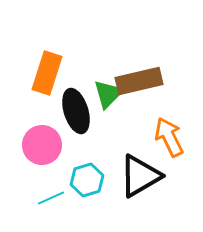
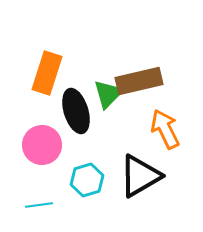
orange arrow: moved 4 px left, 8 px up
cyan line: moved 12 px left, 7 px down; rotated 16 degrees clockwise
